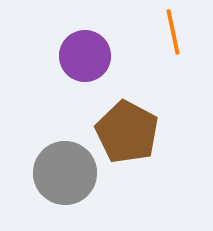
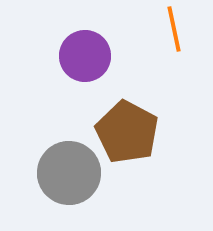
orange line: moved 1 px right, 3 px up
gray circle: moved 4 px right
